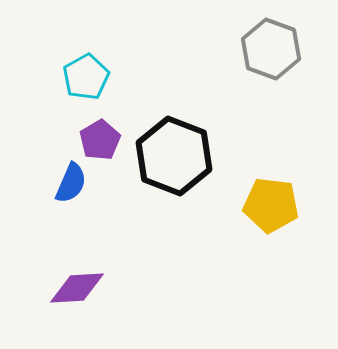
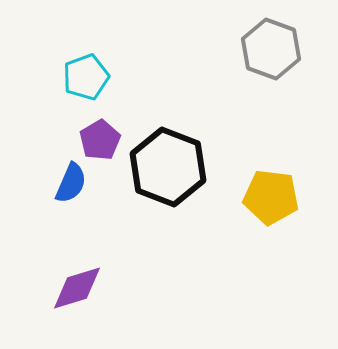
cyan pentagon: rotated 9 degrees clockwise
black hexagon: moved 6 px left, 11 px down
yellow pentagon: moved 8 px up
purple diamond: rotated 14 degrees counterclockwise
